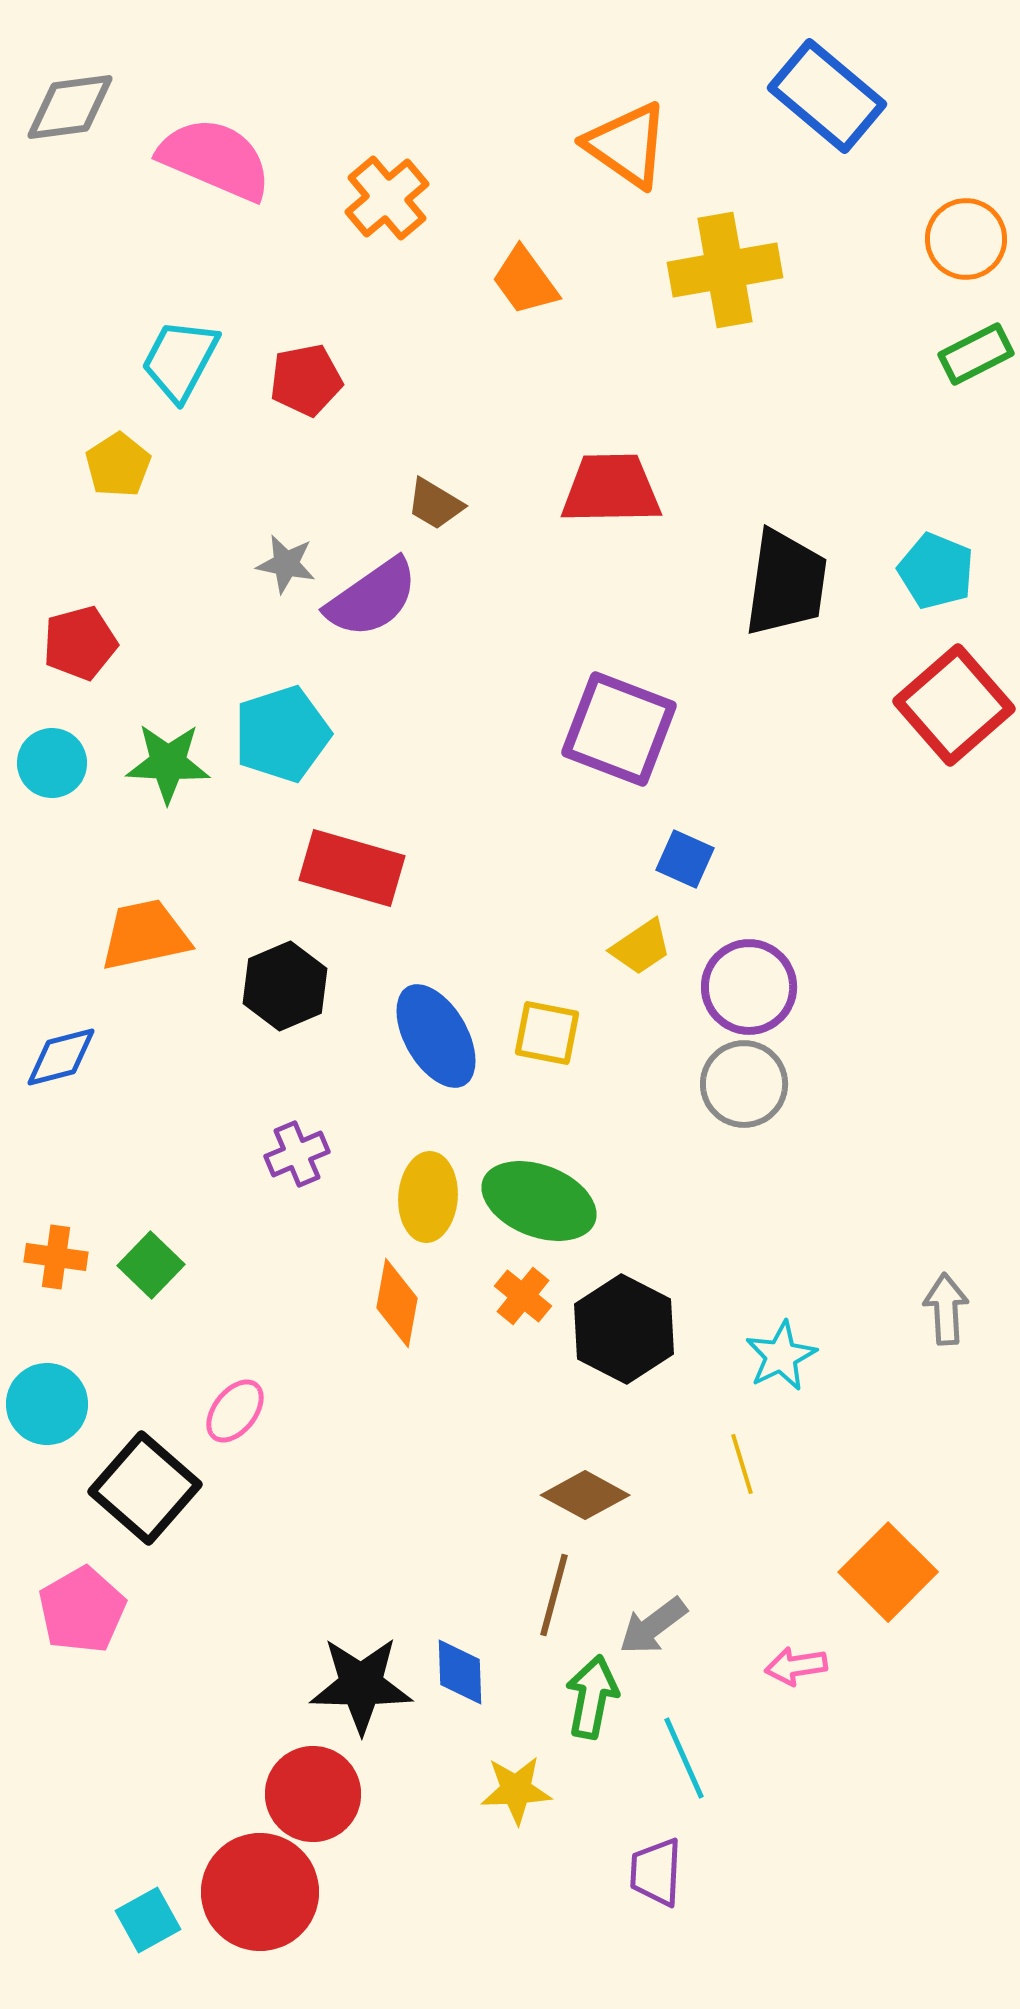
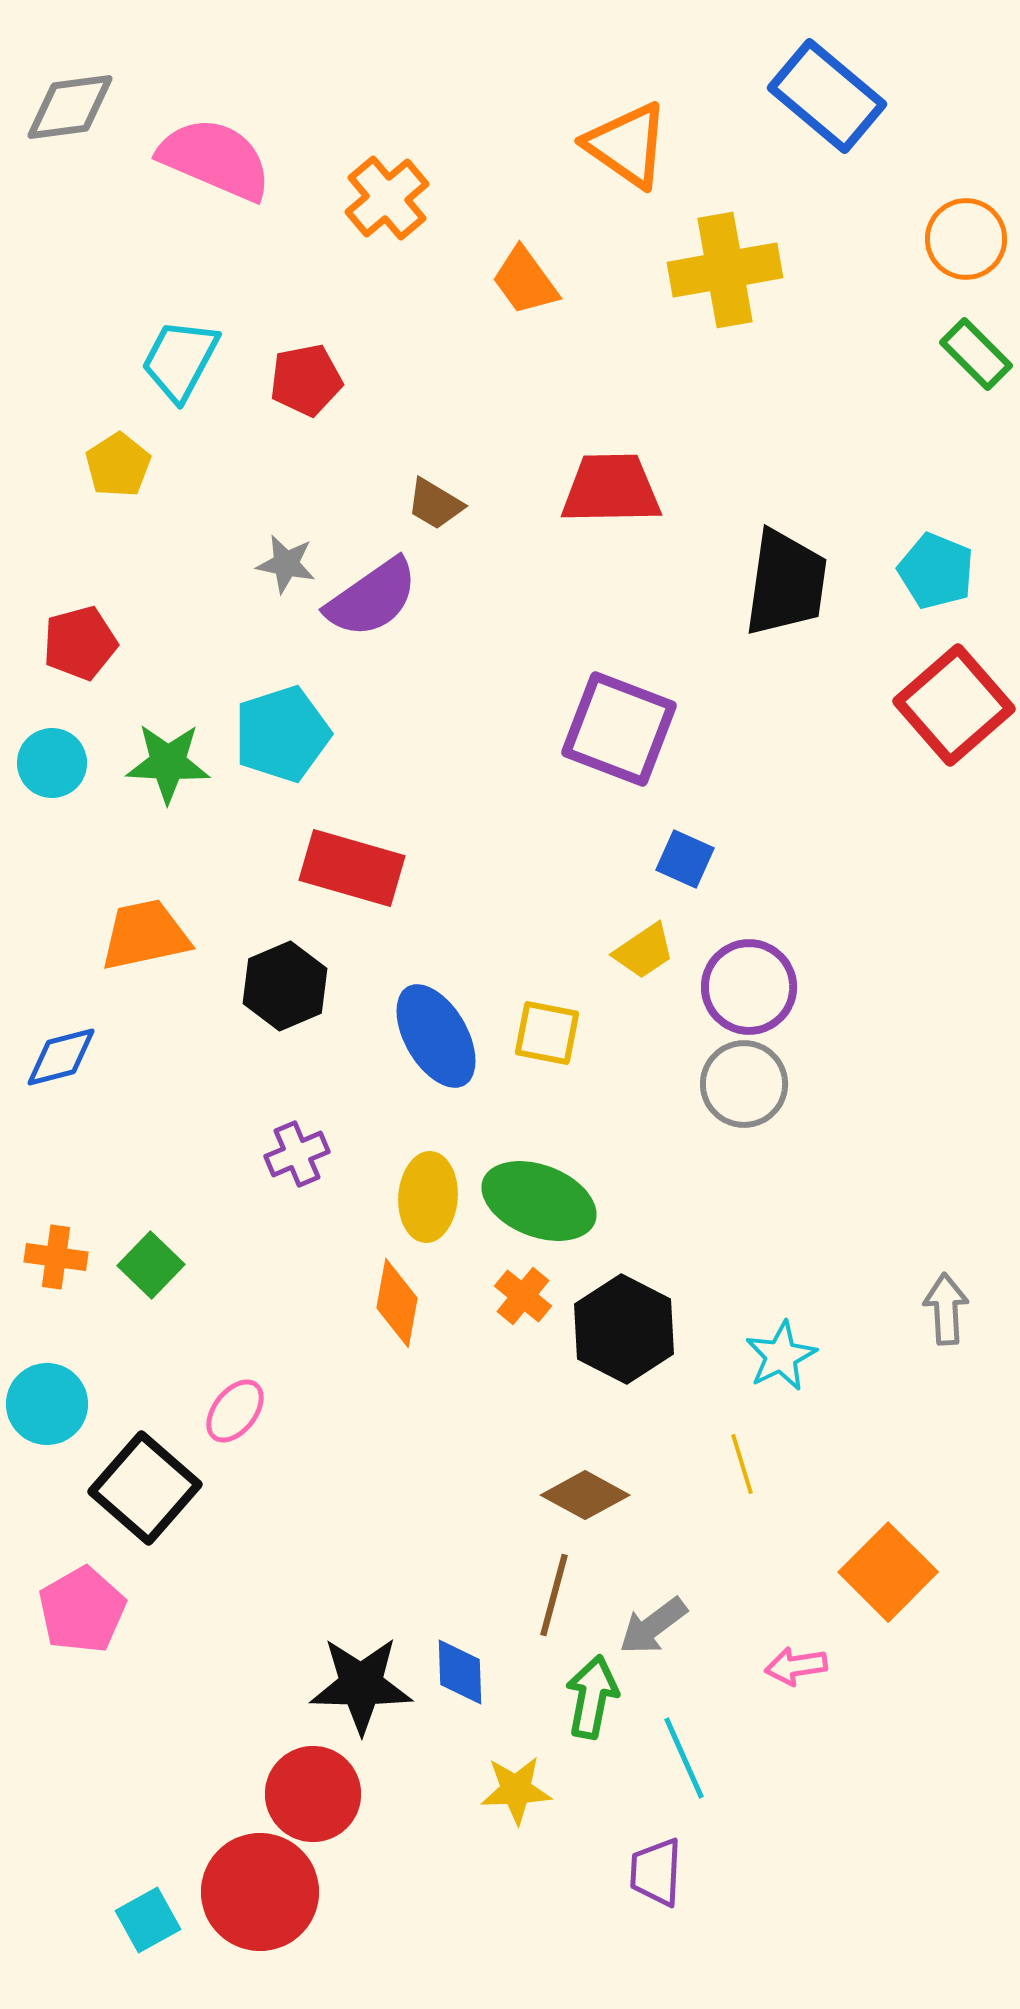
green rectangle at (976, 354): rotated 72 degrees clockwise
yellow trapezoid at (641, 947): moved 3 px right, 4 px down
